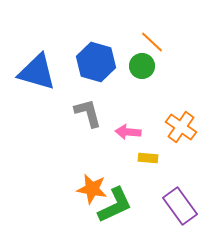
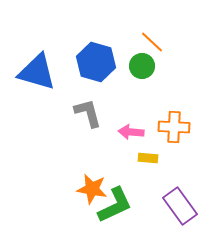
orange cross: moved 7 px left; rotated 32 degrees counterclockwise
pink arrow: moved 3 px right
